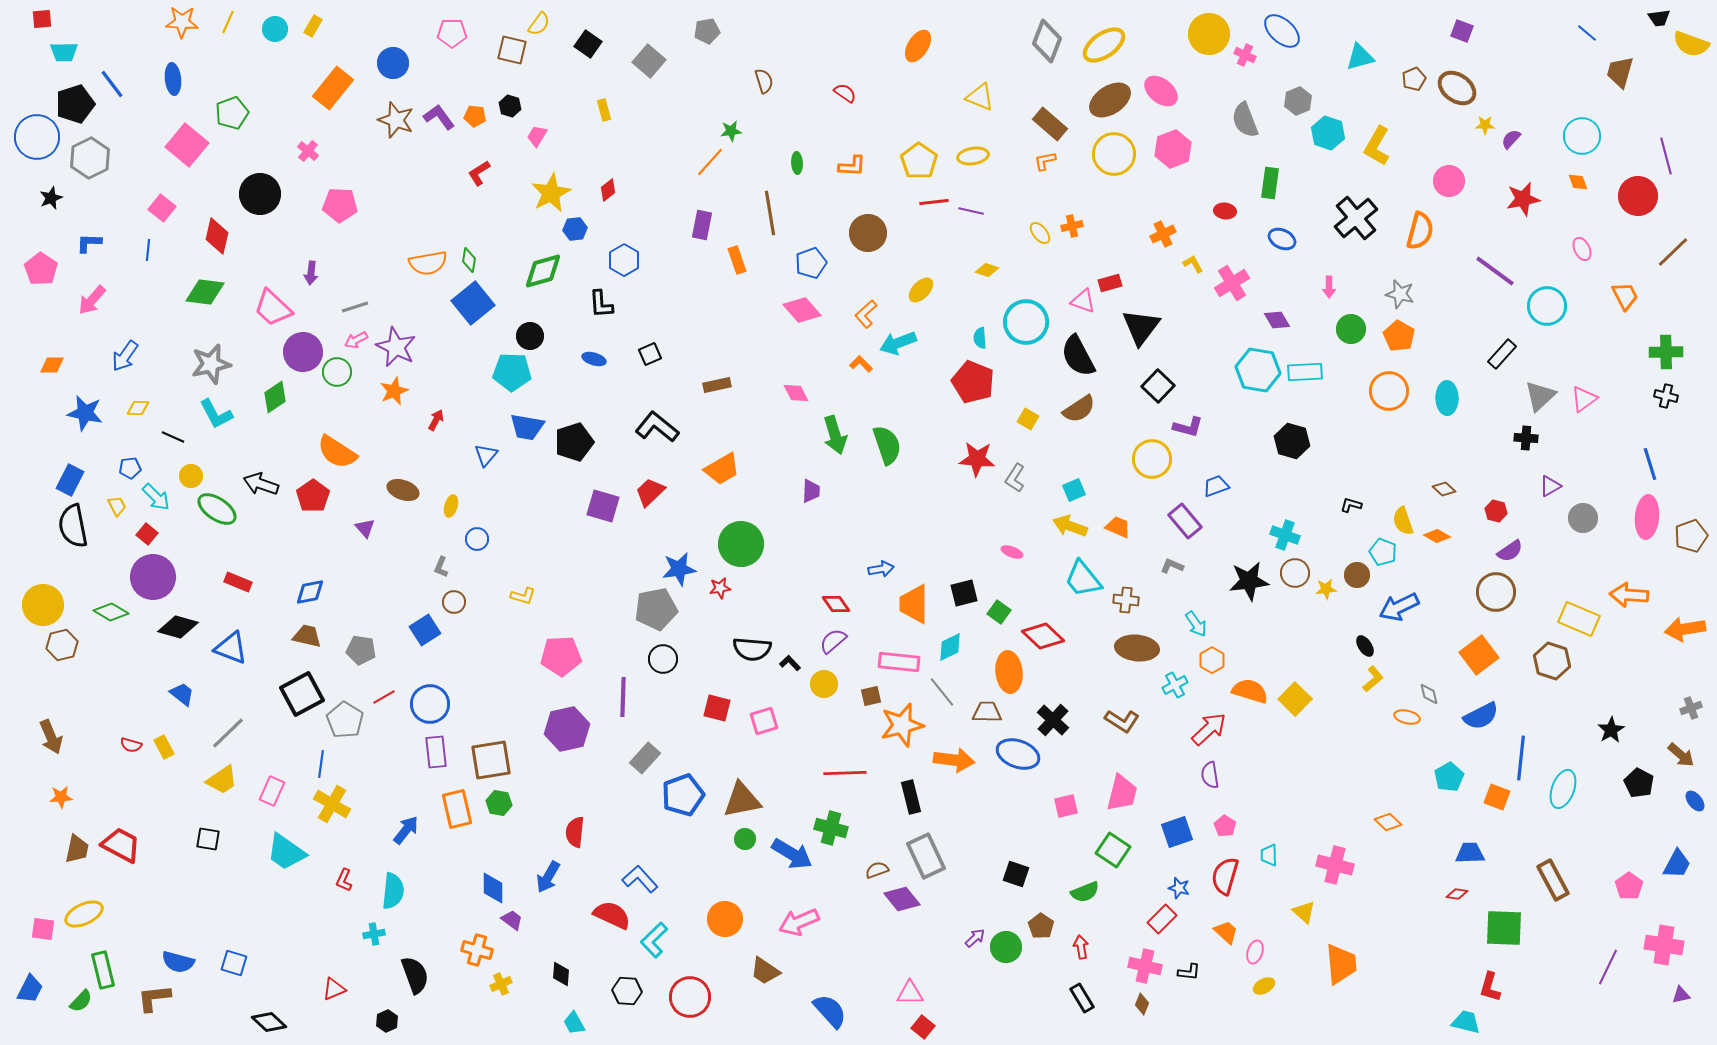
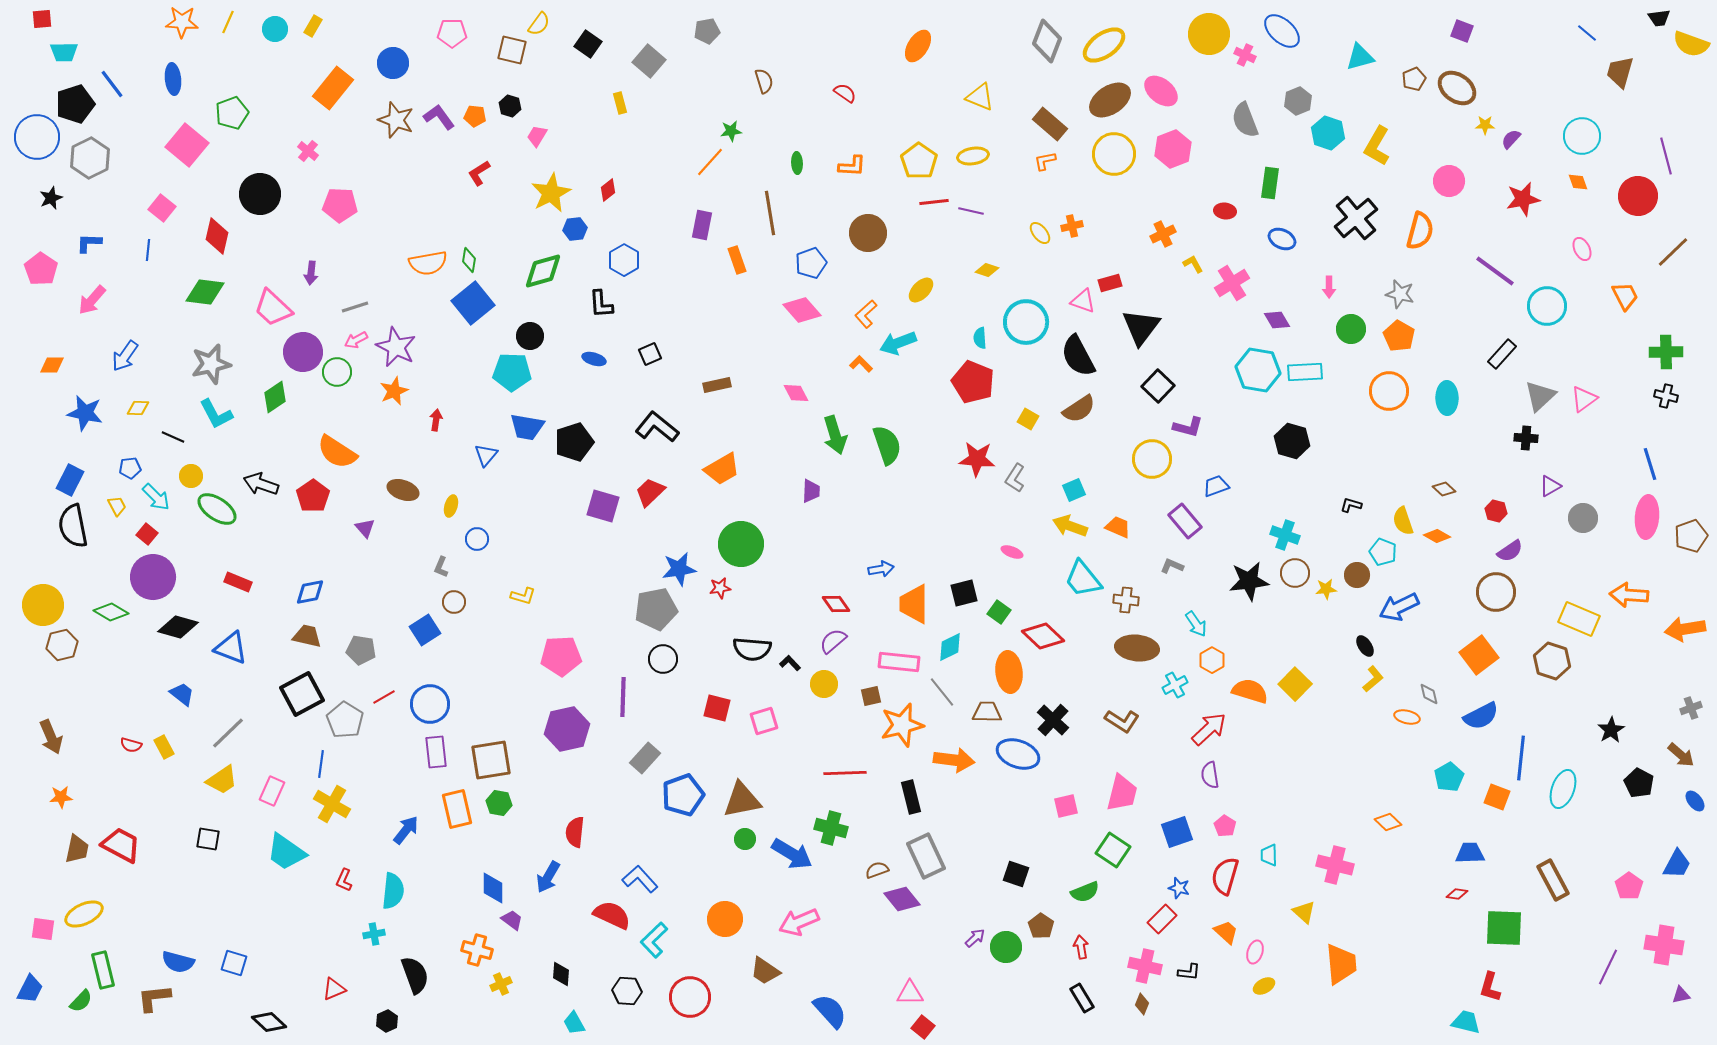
yellow rectangle at (604, 110): moved 16 px right, 7 px up
red arrow at (436, 420): rotated 20 degrees counterclockwise
yellow square at (1295, 699): moved 15 px up
